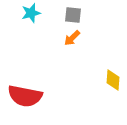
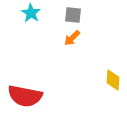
cyan star: rotated 24 degrees counterclockwise
